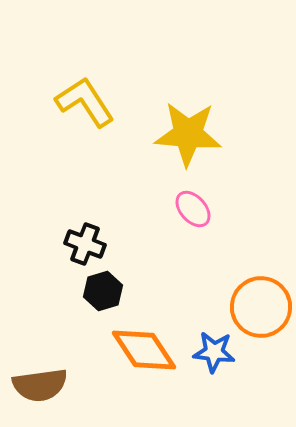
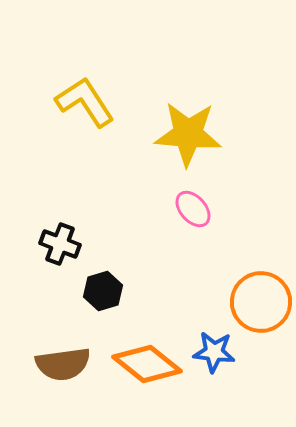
black cross: moved 25 px left
orange circle: moved 5 px up
orange diamond: moved 3 px right, 14 px down; rotated 18 degrees counterclockwise
brown semicircle: moved 23 px right, 21 px up
